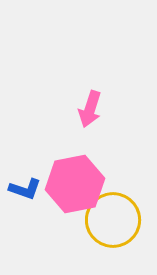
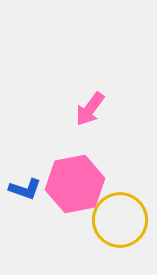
pink arrow: rotated 18 degrees clockwise
yellow circle: moved 7 px right
